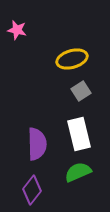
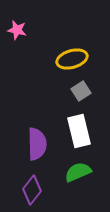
white rectangle: moved 3 px up
